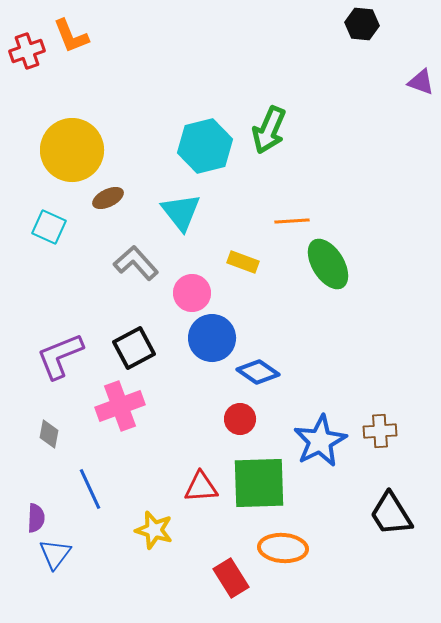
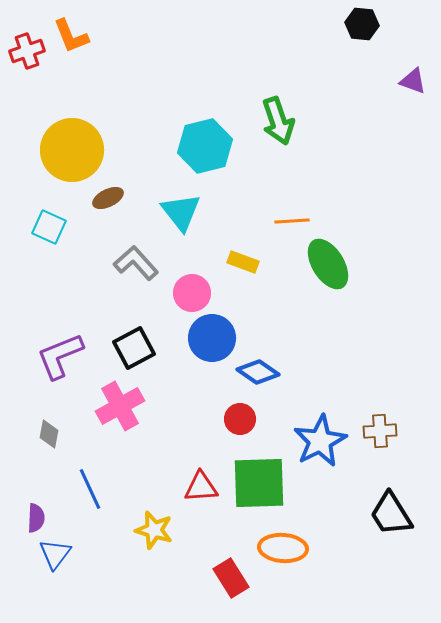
purple triangle: moved 8 px left, 1 px up
green arrow: moved 9 px right, 9 px up; rotated 42 degrees counterclockwise
pink cross: rotated 9 degrees counterclockwise
